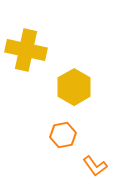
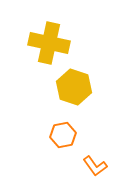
yellow cross: moved 23 px right, 7 px up
yellow hexagon: rotated 12 degrees counterclockwise
